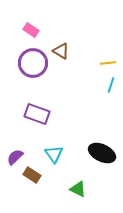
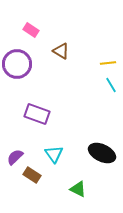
purple circle: moved 16 px left, 1 px down
cyan line: rotated 49 degrees counterclockwise
